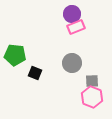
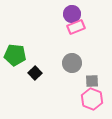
black square: rotated 24 degrees clockwise
pink hexagon: moved 2 px down
